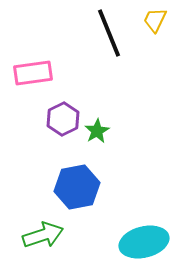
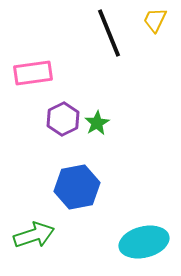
green star: moved 8 px up
green arrow: moved 9 px left
